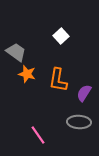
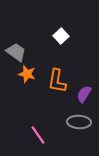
orange L-shape: moved 1 px left, 1 px down
purple semicircle: moved 1 px down
